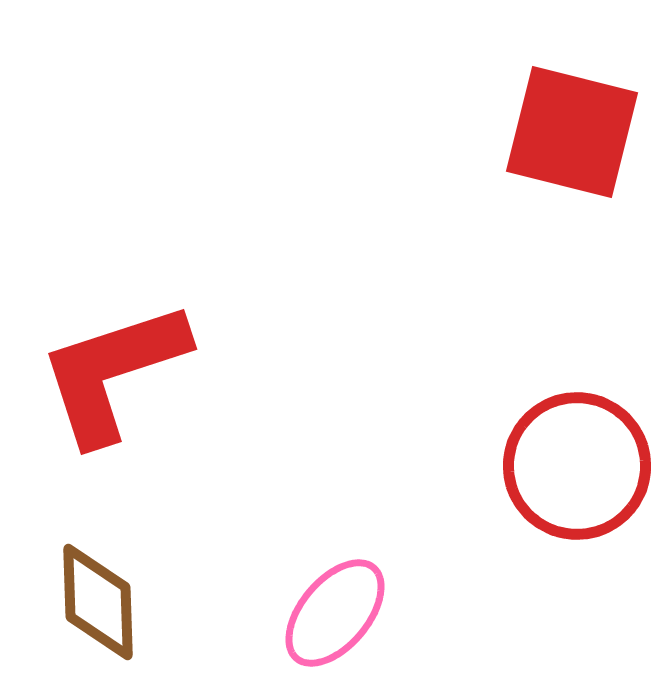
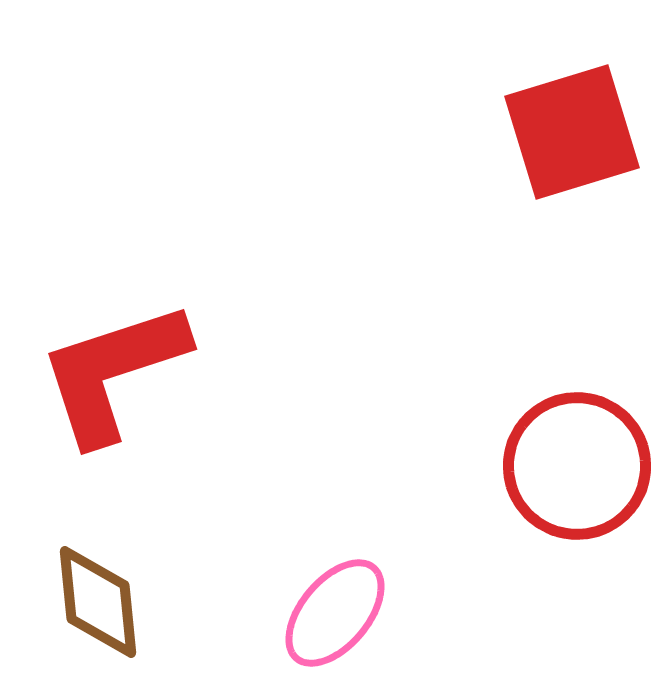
red square: rotated 31 degrees counterclockwise
brown diamond: rotated 4 degrees counterclockwise
